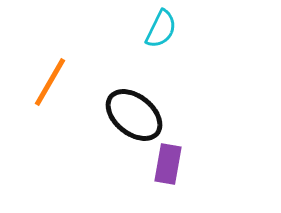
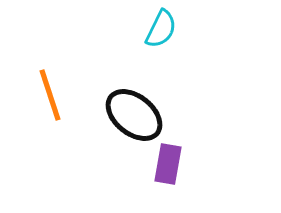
orange line: moved 13 px down; rotated 48 degrees counterclockwise
